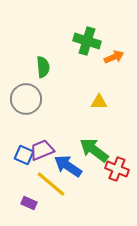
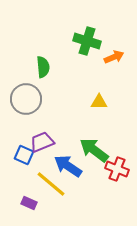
purple trapezoid: moved 8 px up
